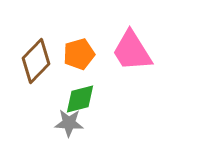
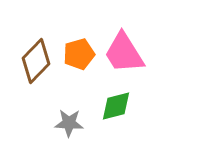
pink trapezoid: moved 8 px left, 2 px down
green diamond: moved 36 px right, 7 px down
